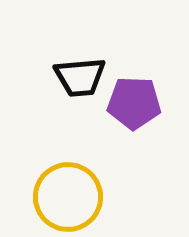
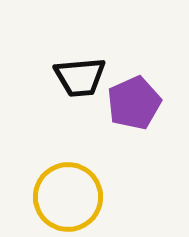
purple pentagon: rotated 26 degrees counterclockwise
